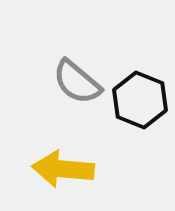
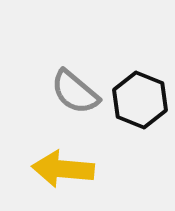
gray semicircle: moved 2 px left, 10 px down
